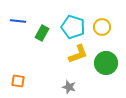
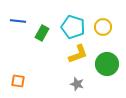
yellow circle: moved 1 px right
green circle: moved 1 px right, 1 px down
gray star: moved 8 px right, 3 px up
